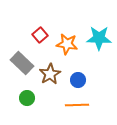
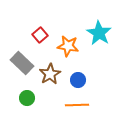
cyan star: moved 5 px up; rotated 30 degrees clockwise
orange star: moved 1 px right, 2 px down
